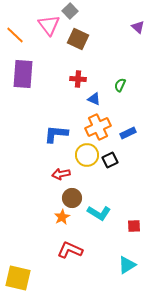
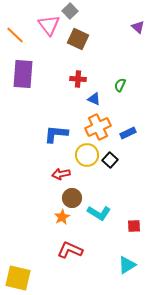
black square: rotated 21 degrees counterclockwise
